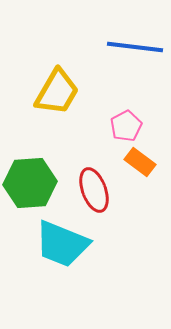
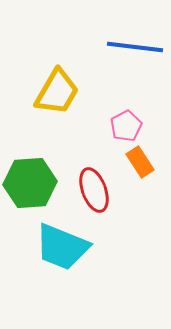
orange rectangle: rotated 20 degrees clockwise
cyan trapezoid: moved 3 px down
